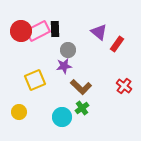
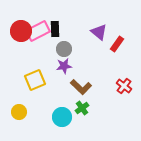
gray circle: moved 4 px left, 1 px up
